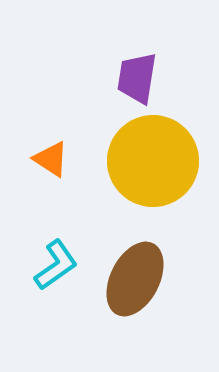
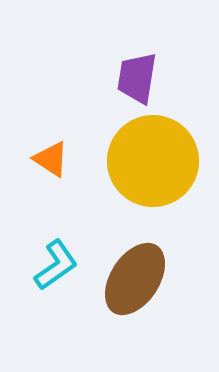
brown ellipse: rotated 6 degrees clockwise
